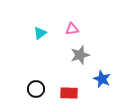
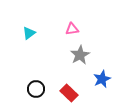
cyan triangle: moved 11 px left
gray star: rotated 12 degrees counterclockwise
blue star: rotated 24 degrees clockwise
red rectangle: rotated 42 degrees clockwise
